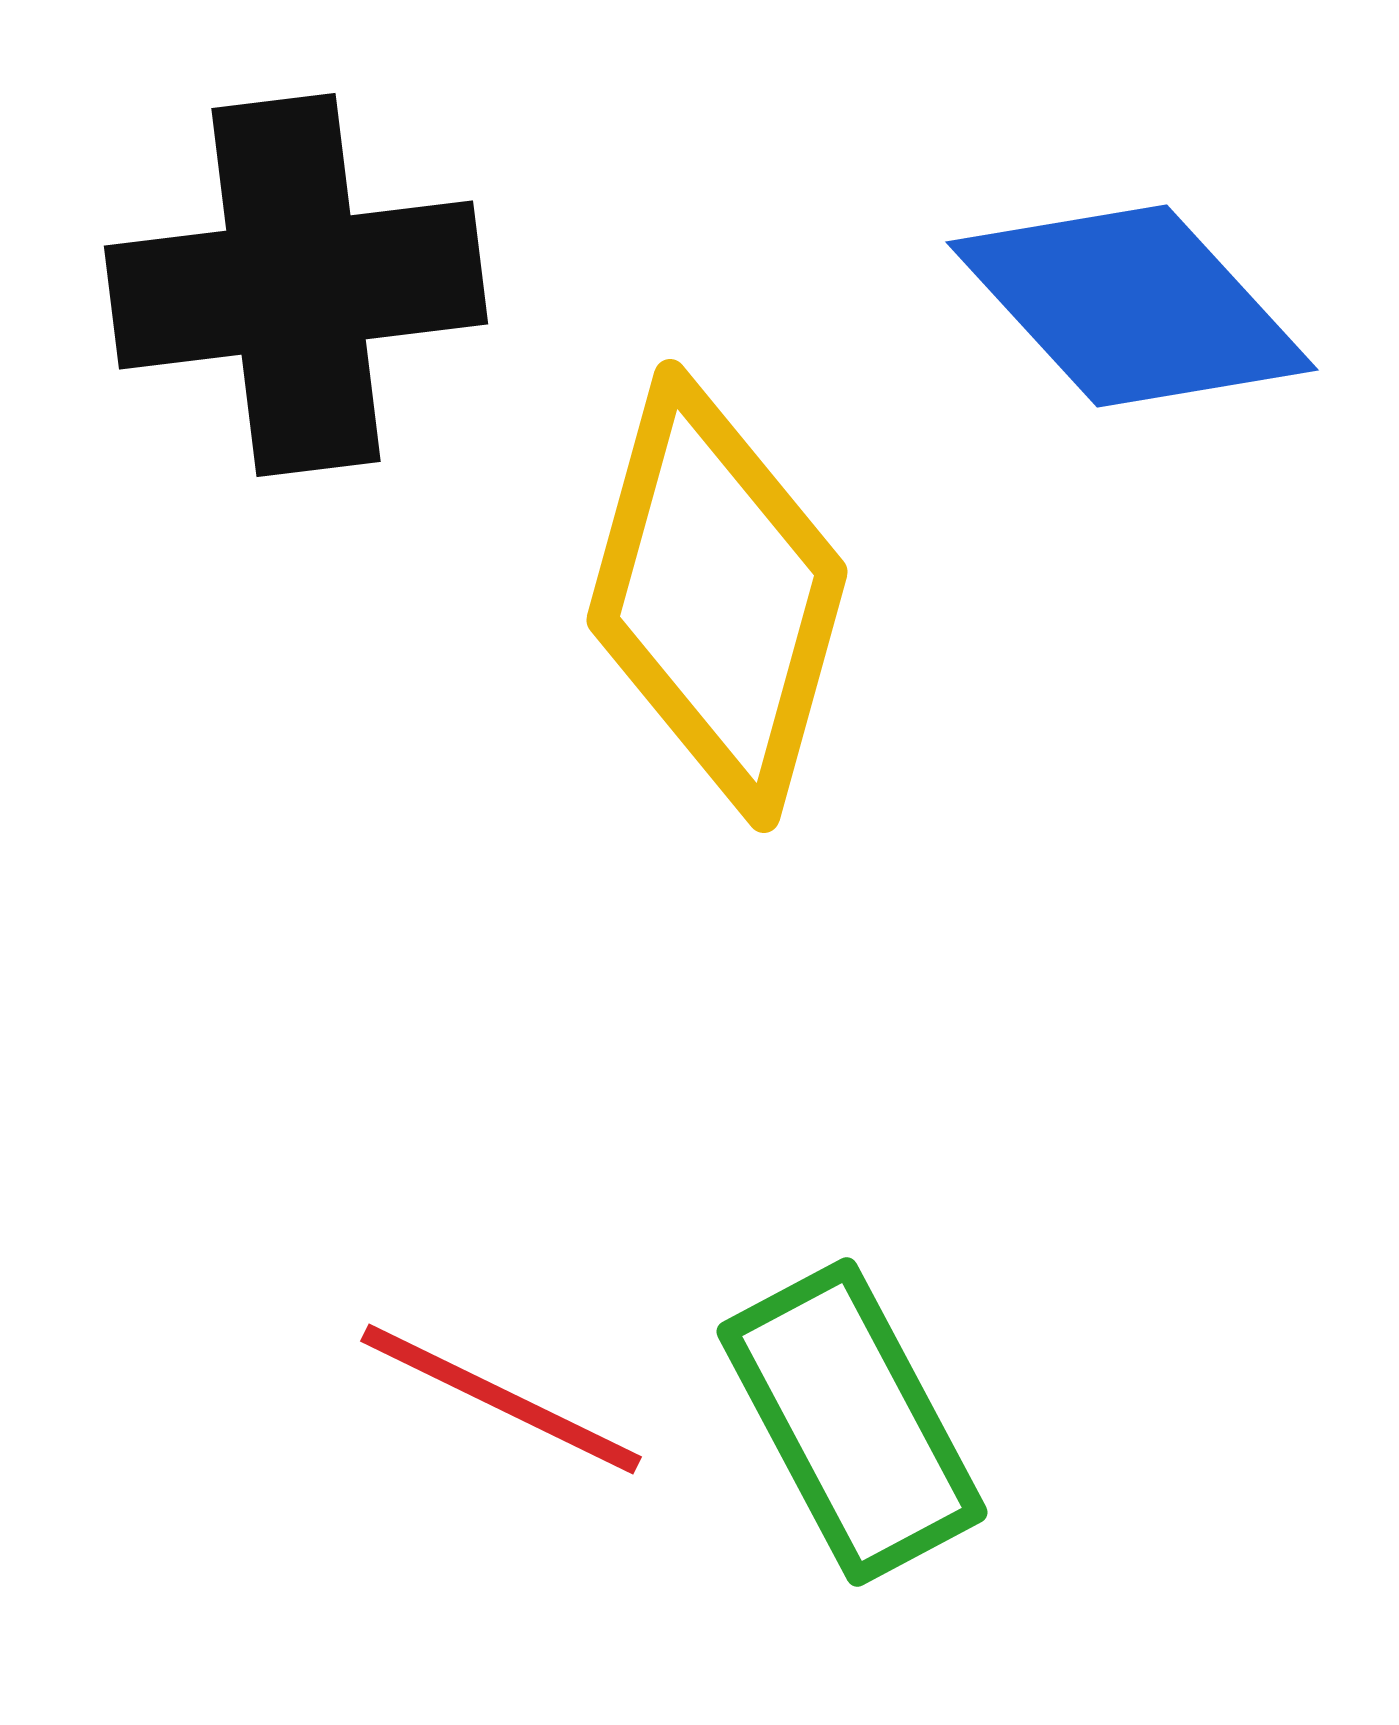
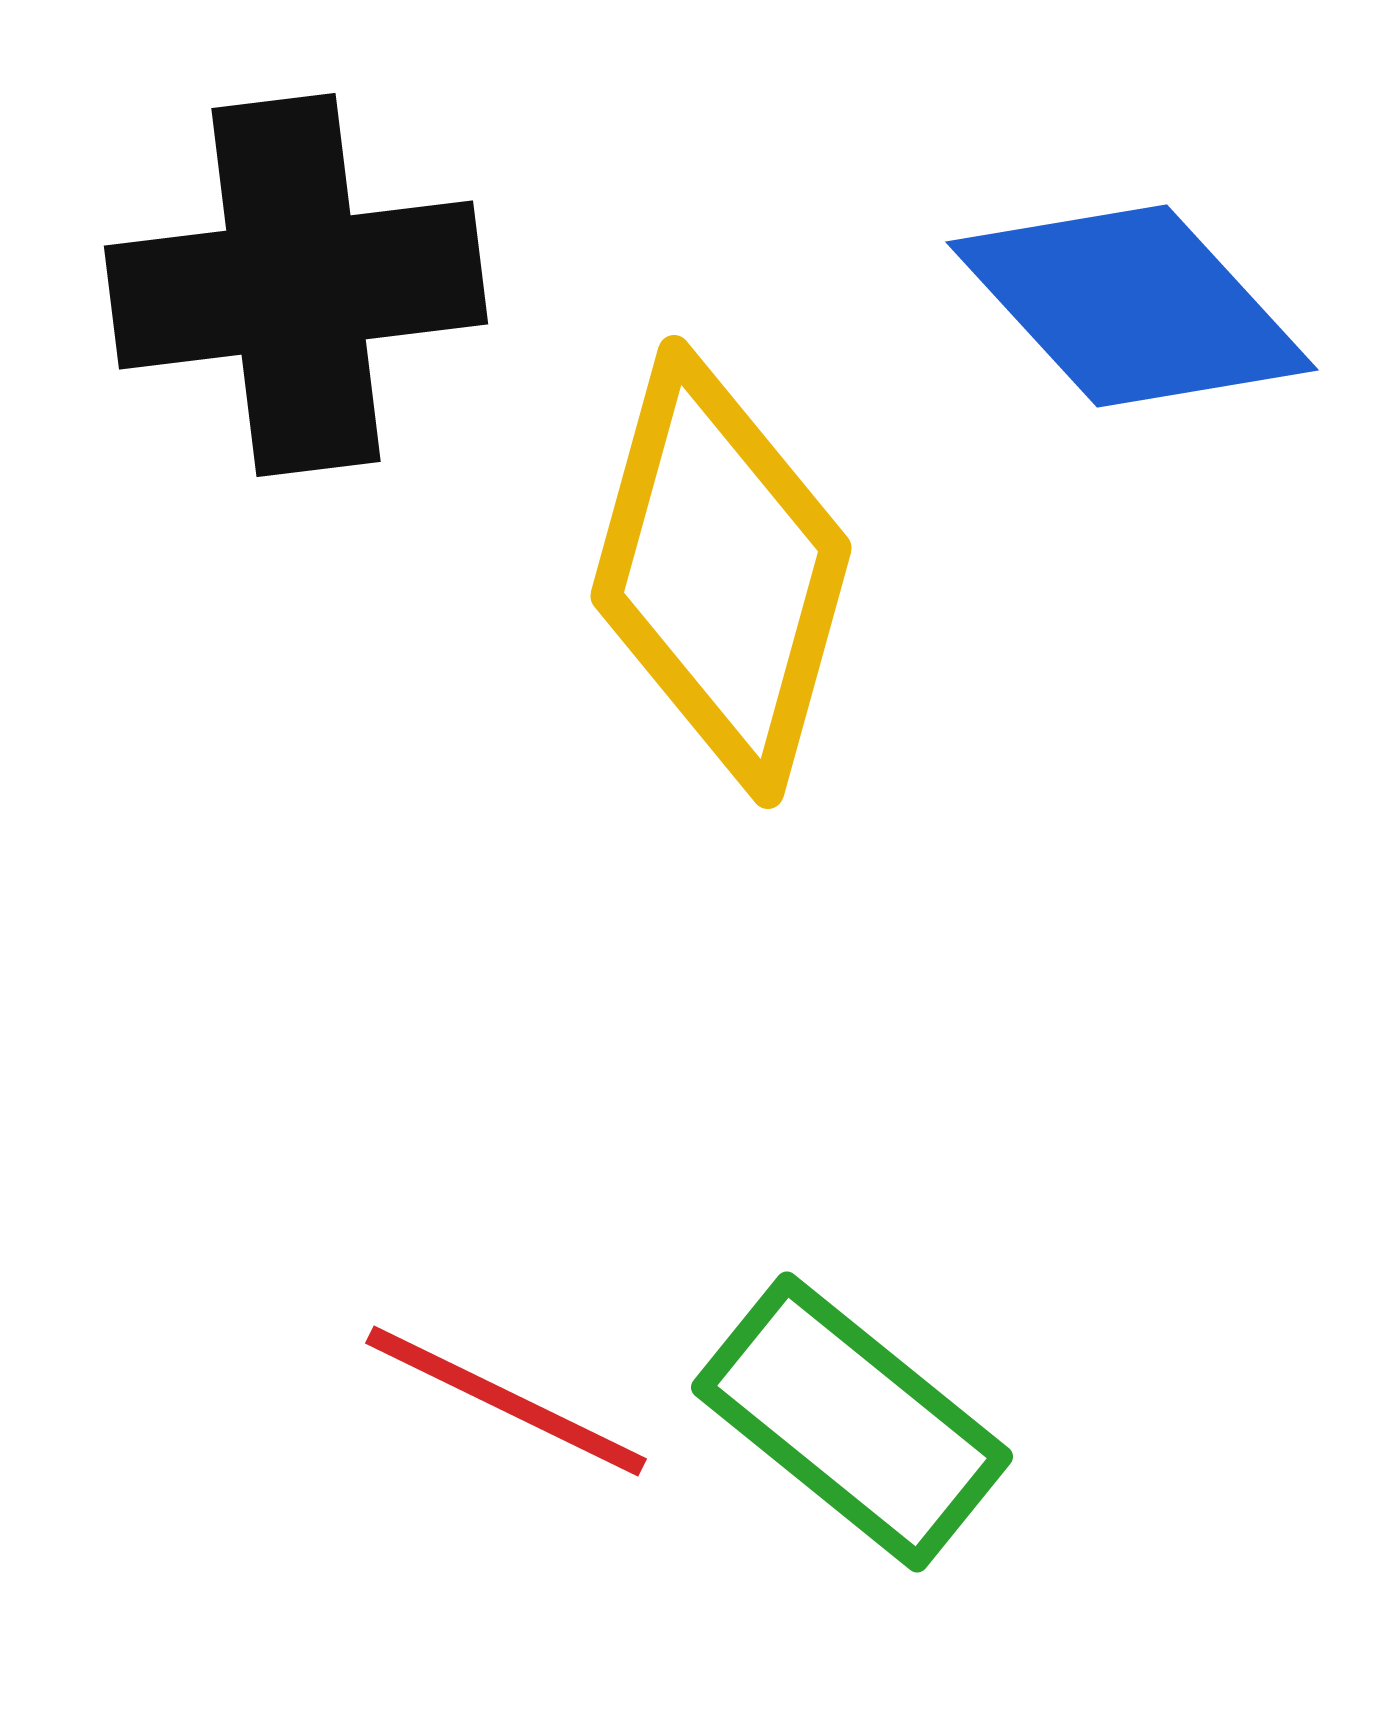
yellow diamond: moved 4 px right, 24 px up
red line: moved 5 px right, 2 px down
green rectangle: rotated 23 degrees counterclockwise
